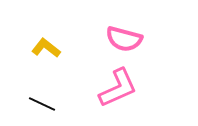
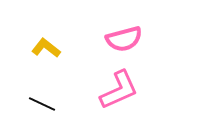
pink semicircle: rotated 30 degrees counterclockwise
pink L-shape: moved 1 px right, 2 px down
